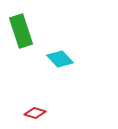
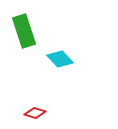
green rectangle: moved 3 px right
